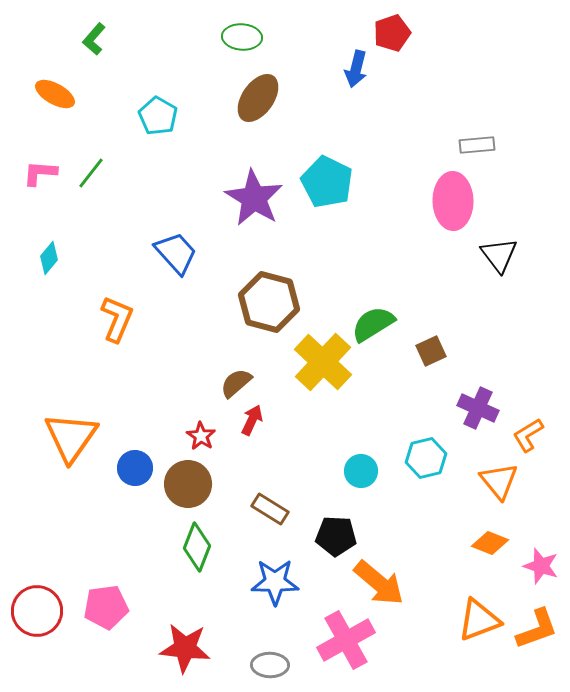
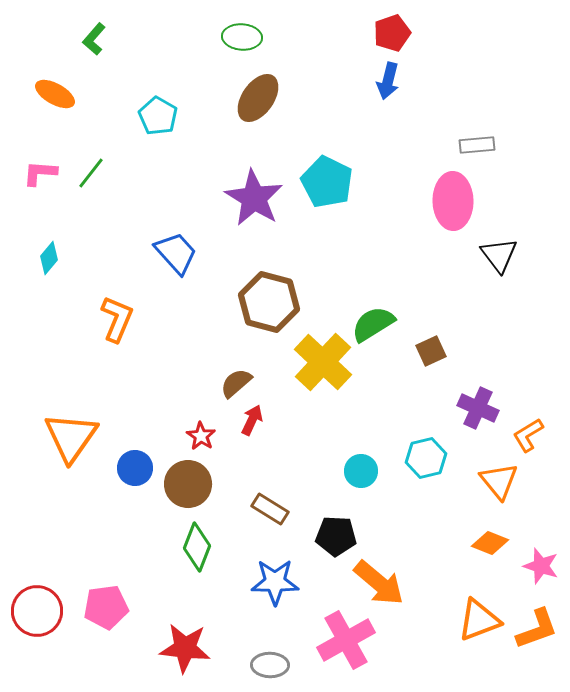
blue arrow at (356, 69): moved 32 px right, 12 px down
